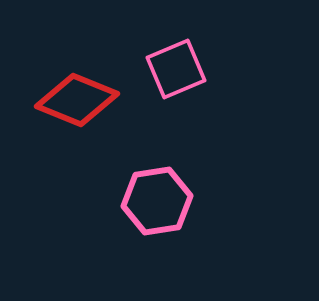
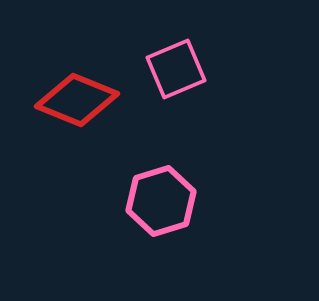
pink hexagon: moved 4 px right; rotated 8 degrees counterclockwise
